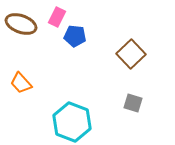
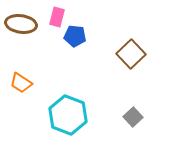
pink rectangle: rotated 12 degrees counterclockwise
brown ellipse: rotated 12 degrees counterclockwise
orange trapezoid: rotated 15 degrees counterclockwise
gray square: moved 14 px down; rotated 30 degrees clockwise
cyan hexagon: moved 4 px left, 7 px up
